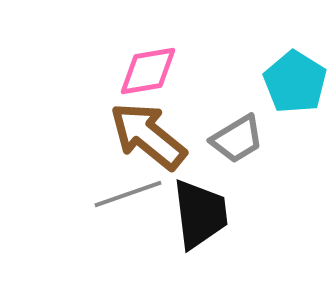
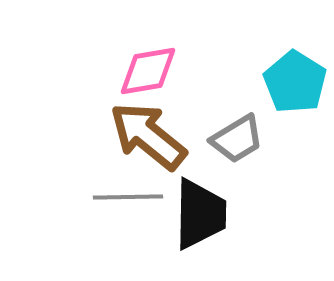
gray line: moved 3 px down; rotated 18 degrees clockwise
black trapezoid: rotated 8 degrees clockwise
